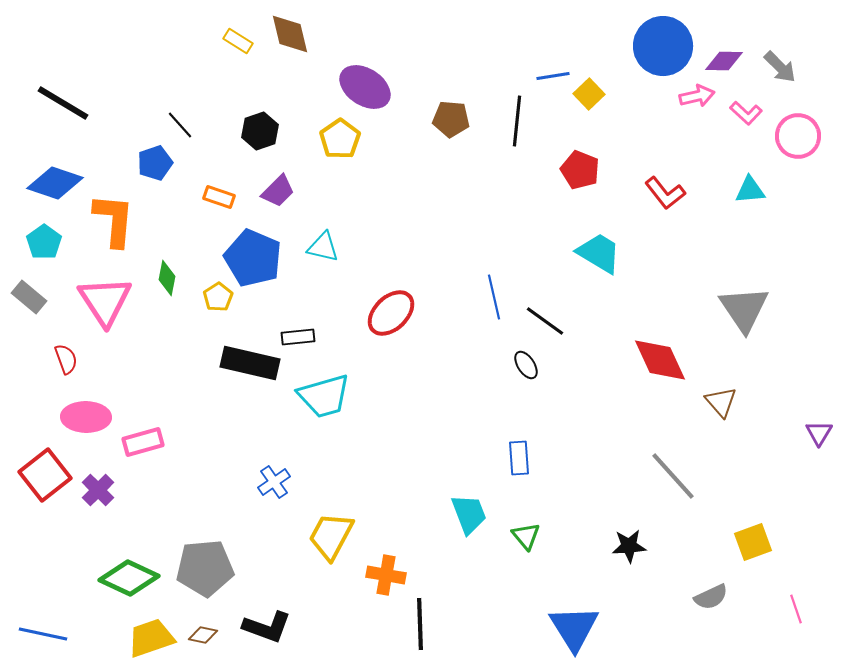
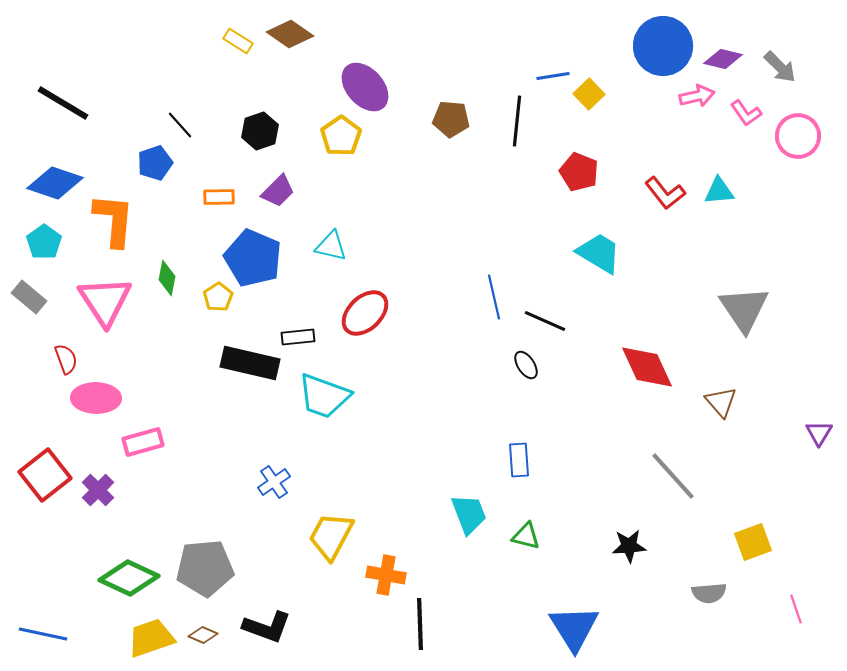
brown diamond at (290, 34): rotated 42 degrees counterclockwise
purple diamond at (724, 61): moved 1 px left, 2 px up; rotated 12 degrees clockwise
purple ellipse at (365, 87): rotated 15 degrees clockwise
pink L-shape at (746, 113): rotated 12 degrees clockwise
yellow pentagon at (340, 139): moved 1 px right, 3 px up
red pentagon at (580, 170): moved 1 px left, 2 px down
cyan triangle at (750, 190): moved 31 px left, 1 px down
orange rectangle at (219, 197): rotated 20 degrees counterclockwise
cyan triangle at (323, 247): moved 8 px right, 1 px up
red ellipse at (391, 313): moved 26 px left
black line at (545, 321): rotated 12 degrees counterclockwise
red diamond at (660, 360): moved 13 px left, 7 px down
cyan trapezoid at (324, 396): rotated 36 degrees clockwise
pink ellipse at (86, 417): moved 10 px right, 19 px up
blue rectangle at (519, 458): moved 2 px down
green triangle at (526, 536): rotated 36 degrees counterclockwise
gray semicircle at (711, 597): moved 2 px left, 4 px up; rotated 20 degrees clockwise
brown diamond at (203, 635): rotated 12 degrees clockwise
